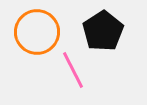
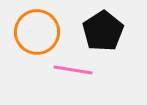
pink line: rotated 54 degrees counterclockwise
